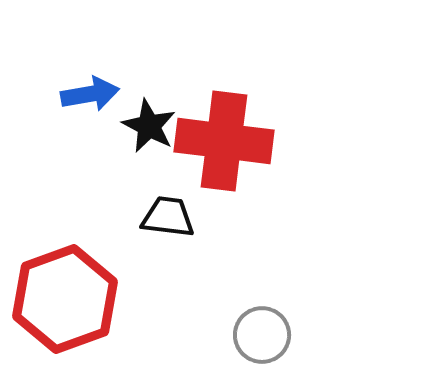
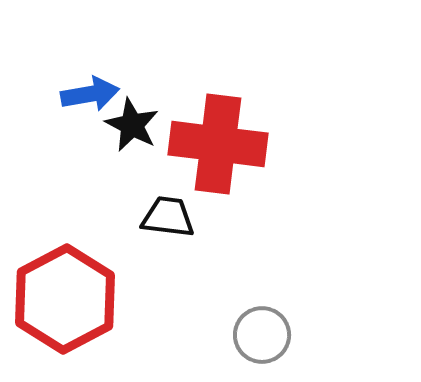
black star: moved 17 px left, 1 px up
red cross: moved 6 px left, 3 px down
red hexagon: rotated 8 degrees counterclockwise
